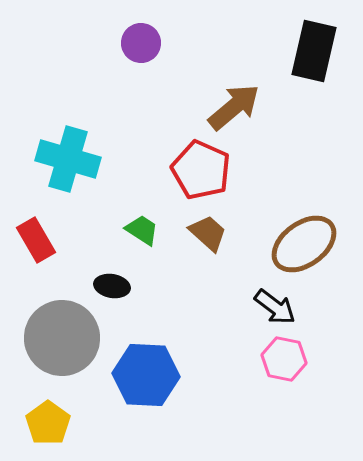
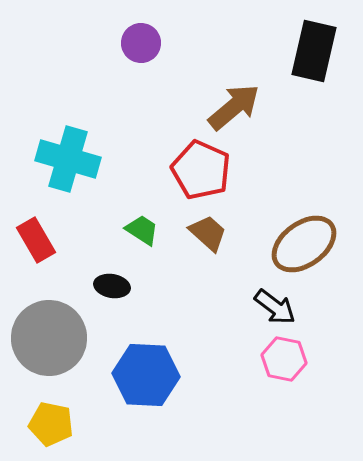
gray circle: moved 13 px left
yellow pentagon: moved 3 px right, 1 px down; rotated 24 degrees counterclockwise
